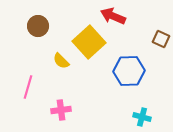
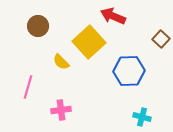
brown square: rotated 18 degrees clockwise
yellow semicircle: moved 1 px down
